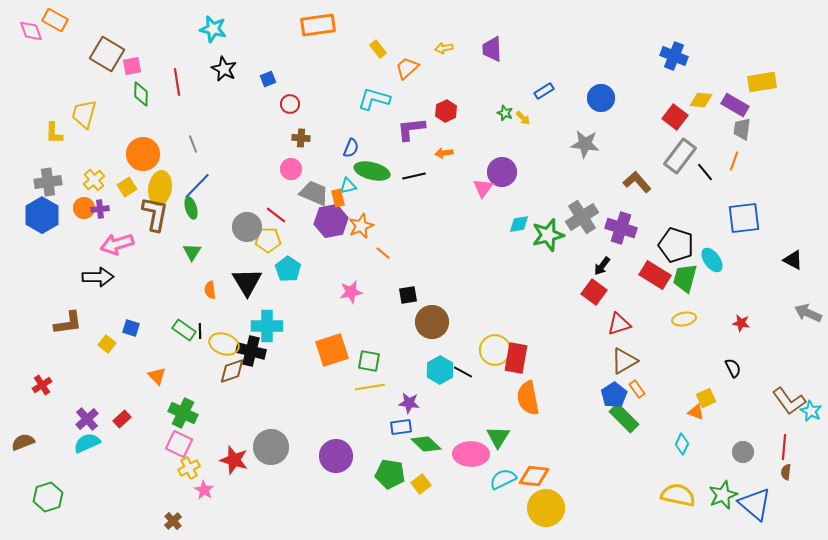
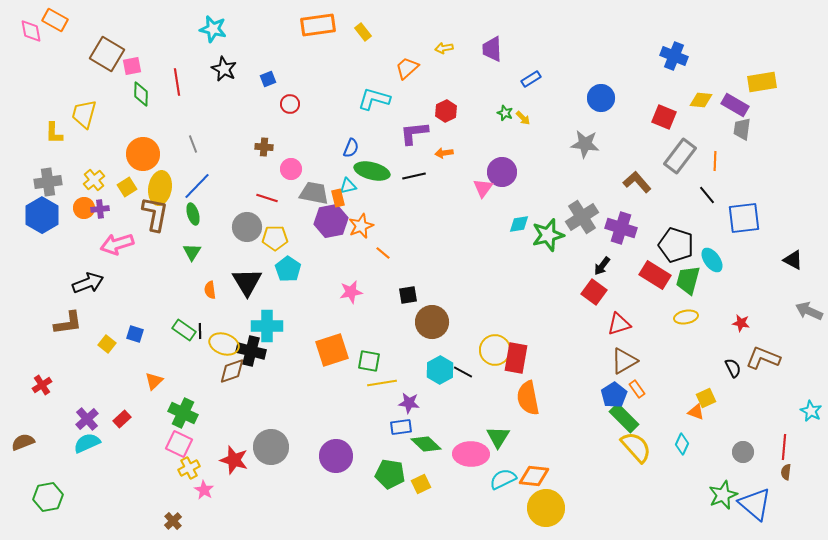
pink diamond at (31, 31): rotated 10 degrees clockwise
yellow rectangle at (378, 49): moved 15 px left, 17 px up
blue rectangle at (544, 91): moved 13 px left, 12 px up
red square at (675, 117): moved 11 px left; rotated 15 degrees counterclockwise
purple L-shape at (411, 129): moved 3 px right, 4 px down
brown cross at (301, 138): moved 37 px left, 9 px down
orange line at (734, 161): moved 19 px left; rotated 18 degrees counterclockwise
black line at (705, 172): moved 2 px right, 23 px down
gray trapezoid at (314, 193): rotated 12 degrees counterclockwise
green ellipse at (191, 208): moved 2 px right, 6 px down
red line at (276, 215): moved 9 px left, 17 px up; rotated 20 degrees counterclockwise
yellow pentagon at (268, 240): moved 7 px right, 2 px up
black arrow at (98, 277): moved 10 px left, 6 px down; rotated 20 degrees counterclockwise
green trapezoid at (685, 278): moved 3 px right, 2 px down
gray arrow at (808, 313): moved 1 px right, 2 px up
yellow ellipse at (684, 319): moved 2 px right, 2 px up
blue square at (131, 328): moved 4 px right, 6 px down
orange triangle at (157, 376): moved 3 px left, 5 px down; rotated 30 degrees clockwise
yellow line at (370, 387): moved 12 px right, 4 px up
brown L-shape at (789, 401): moved 26 px left, 43 px up; rotated 148 degrees clockwise
yellow square at (421, 484): rotated 12 degrees clockwise
yellow semicircle at (678, 495): moved 42 px left, 48 px up; rotated 36 degrees clockwise
green hexagon at (48, 497): rotated 8 degrees clockwise
